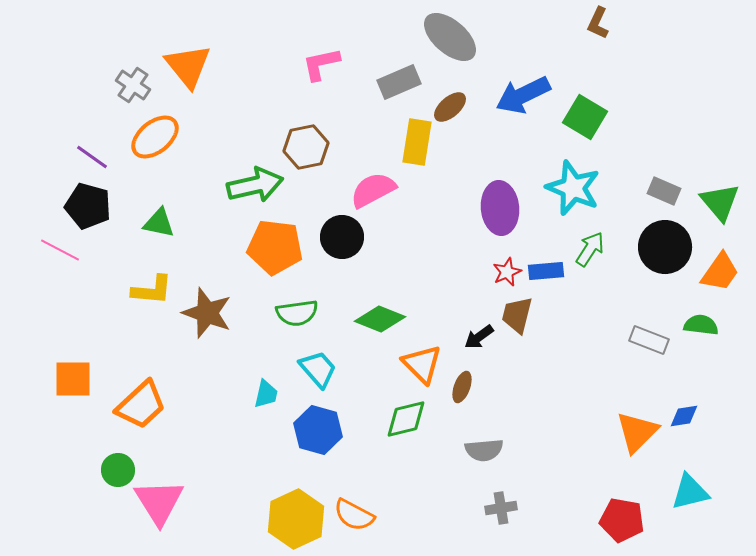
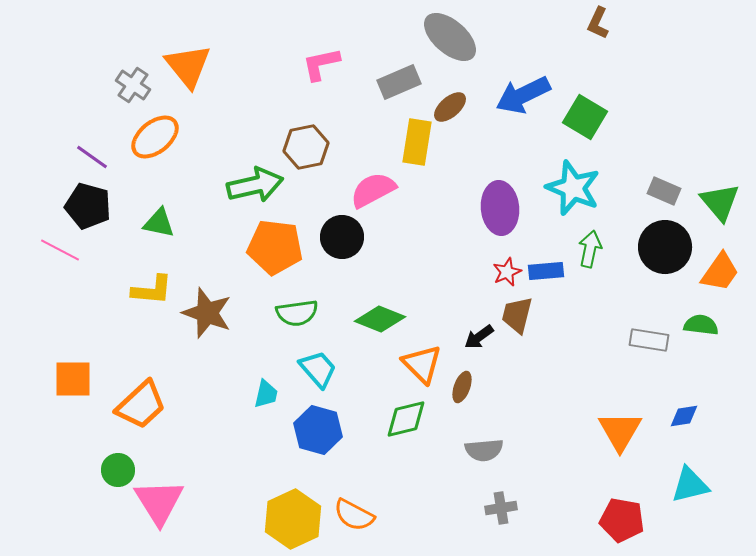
green arrow at (590, 249): rotated 21 degrees counterclockwise
gray rectangle at (649, 340): rotated 12 degrees counterclockwise
orange triangle at (637, 432): moved 17 px left, 1 px up; rotated 15 degrees counterclockwise
cyan triangle at (690, 492): moved 7 px up
yellow hexagon at (296, 519): moved 3 px left
